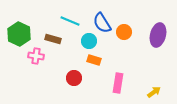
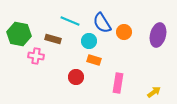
green hexagon: rotated 15 degrees counterclockwise
red circle: moved 2 px right, 1 px up
